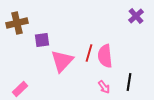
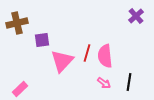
red line: moved 2 px left
pink arrow: moved 4 px up; rotated 16 degrees counterclockwise
